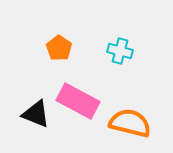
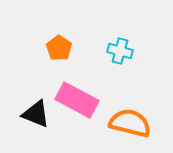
pink rectangle: moved 1 px left, 1 px up
